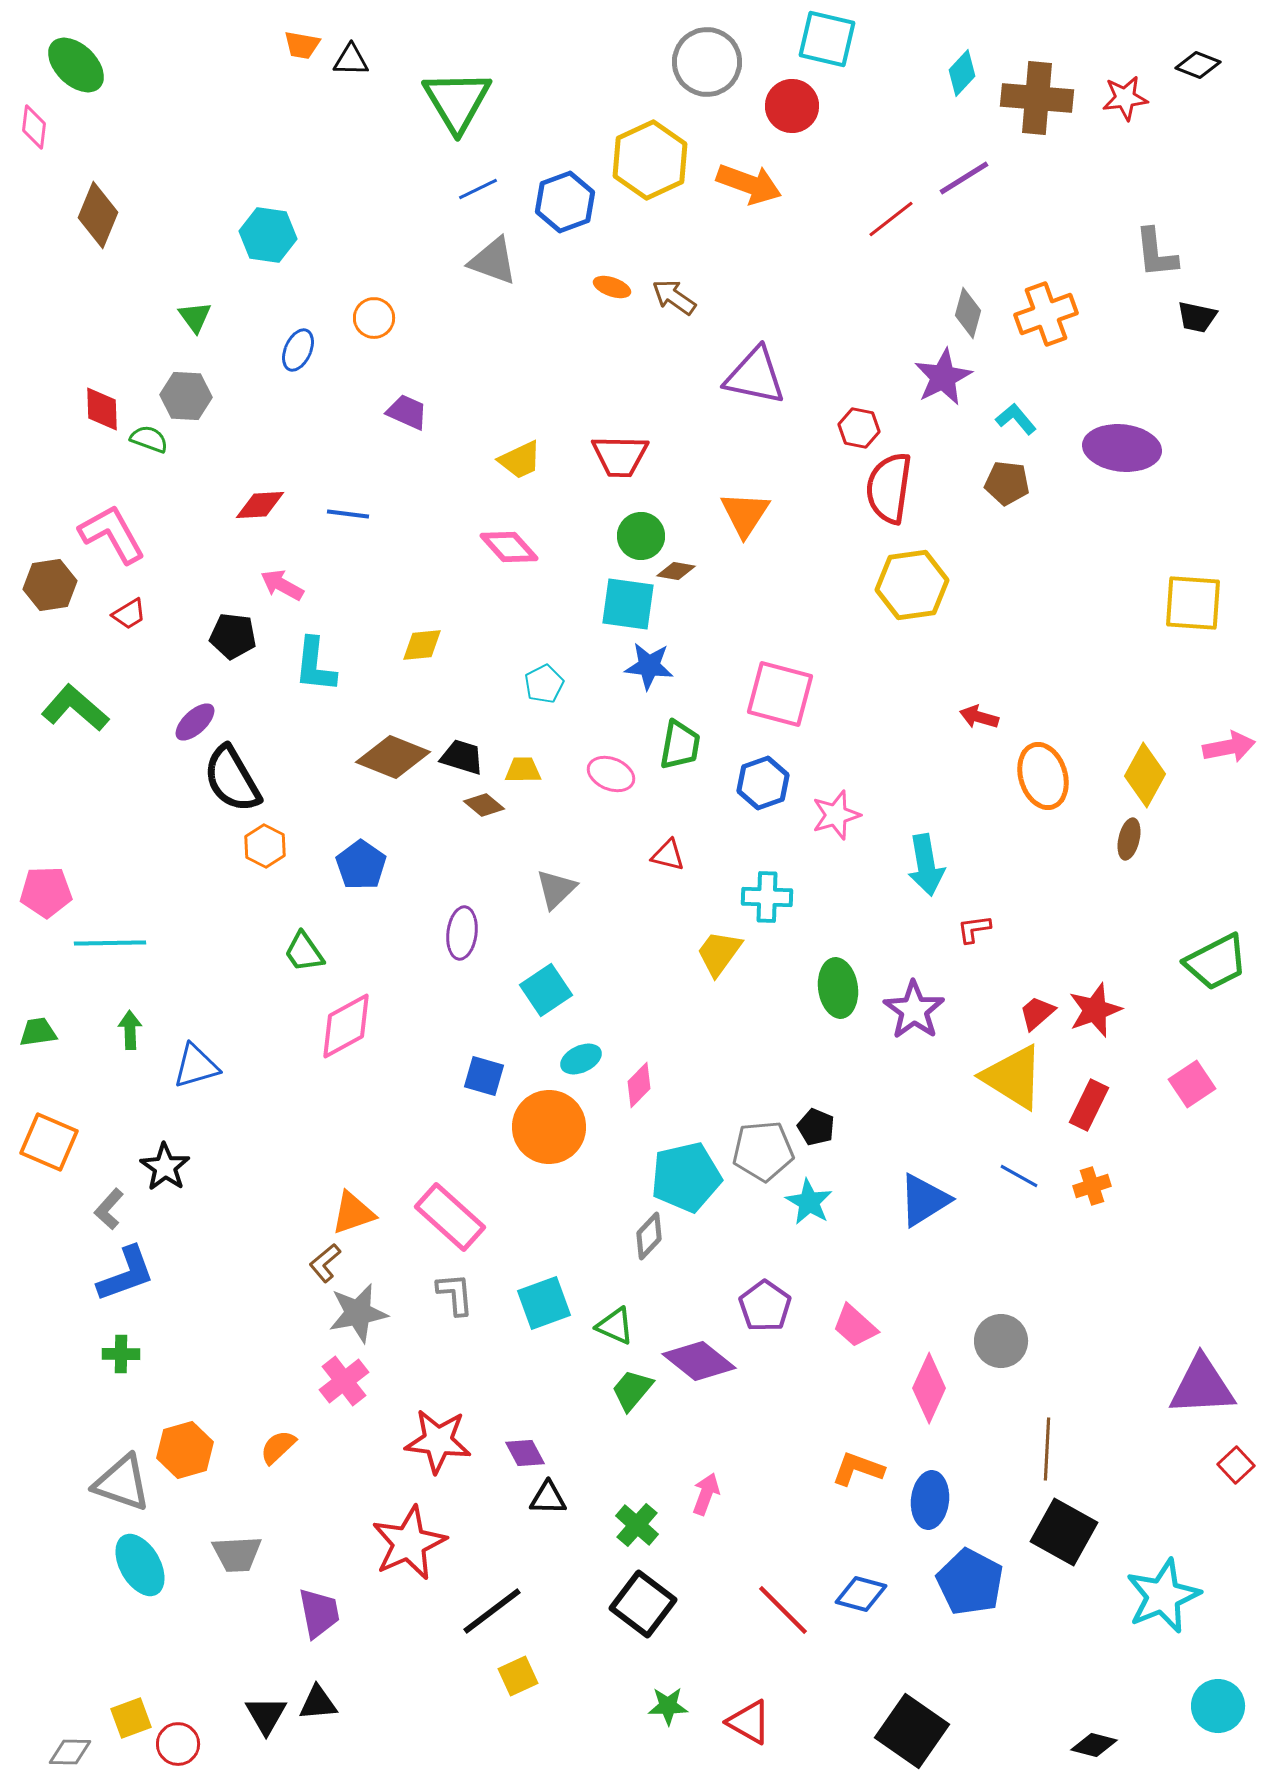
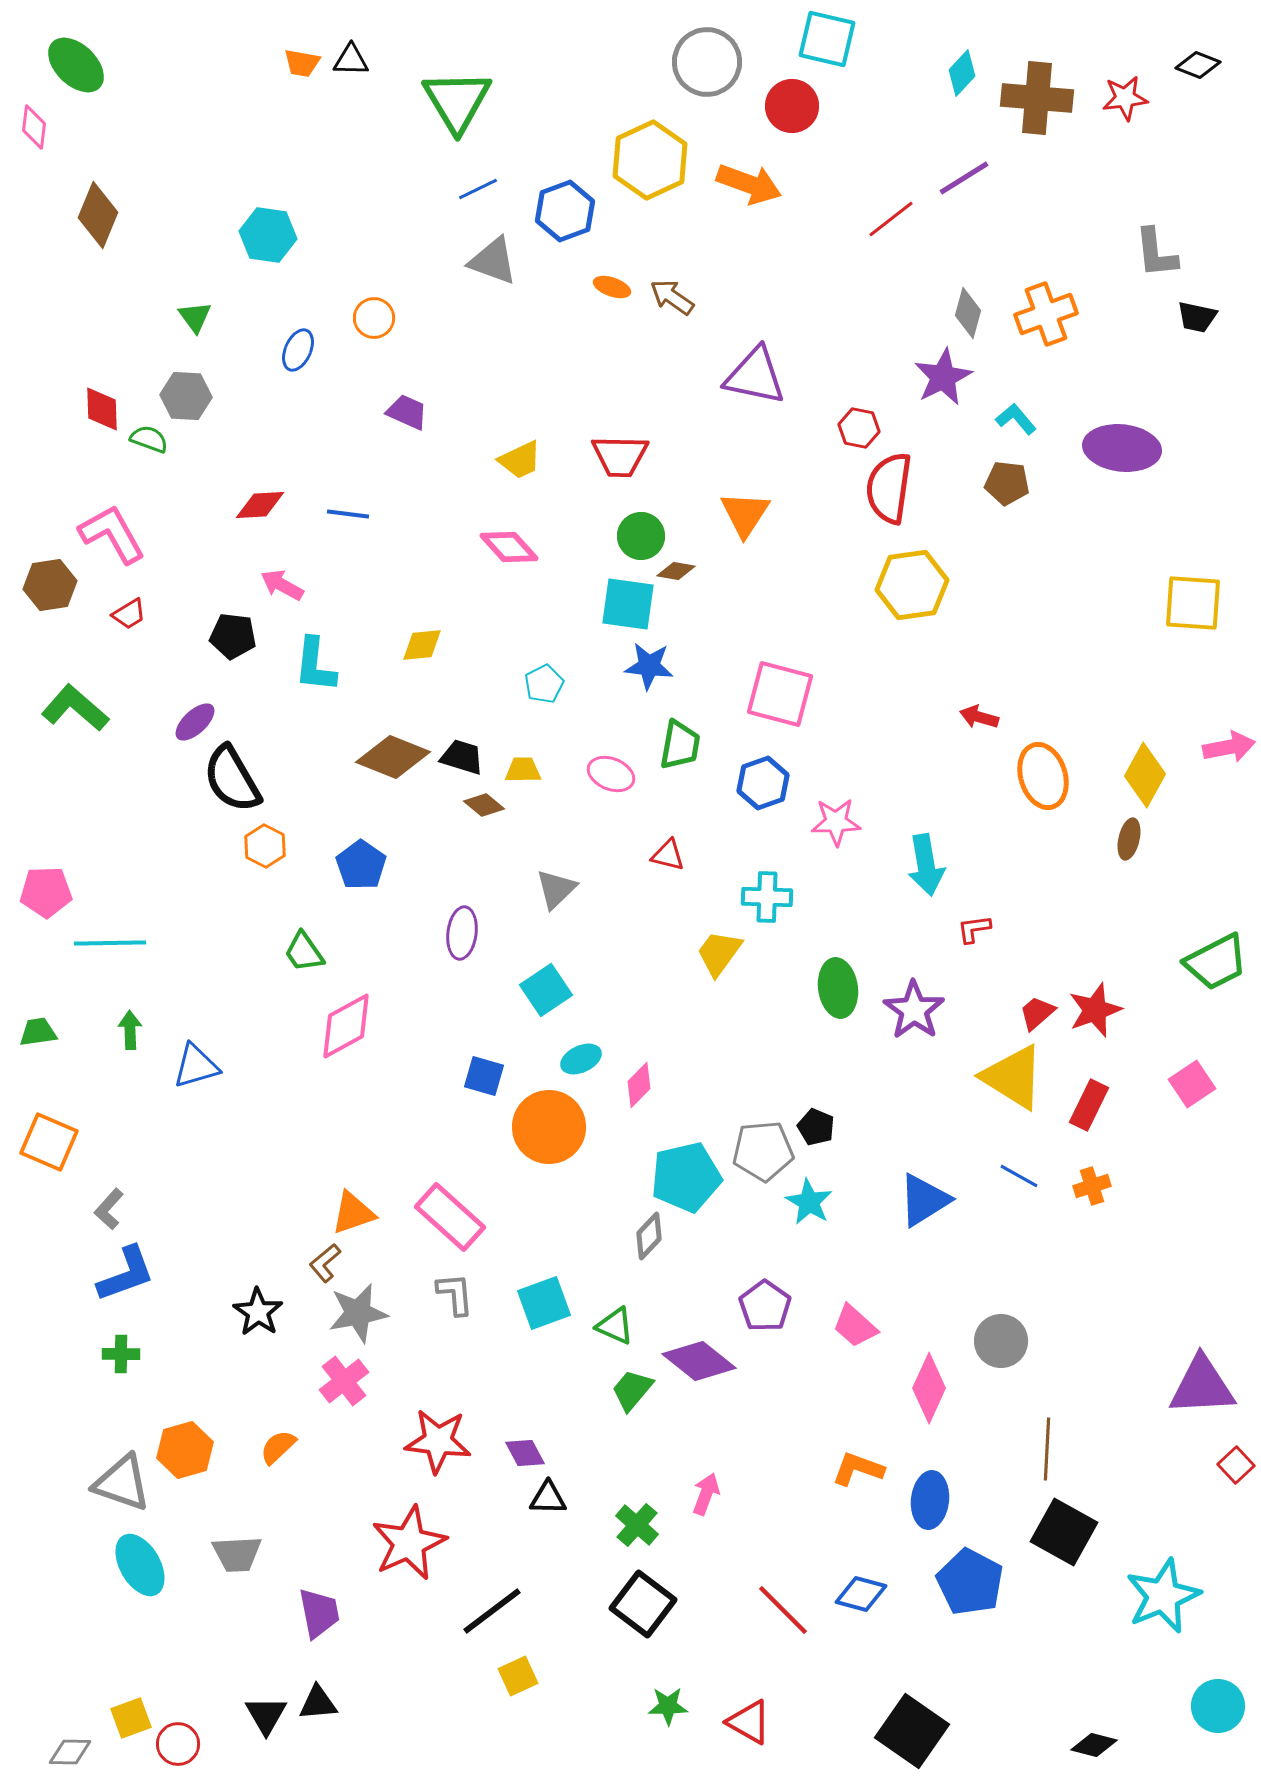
orange trapezoid at (302, 45): moved 18 px down
blue hexagon at (565, 202): moved 9 px down
brown arrow at (674, 297): moved 2 px left
pink star at (836, 815): moved 7 px down; rotated 15 degrees clockwise
black star at (165, 1167): moved 93 px right, 145 px down
